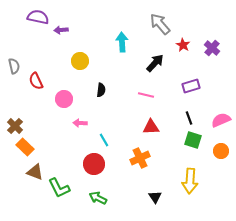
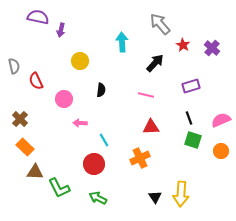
purple arrow: rotated 72 degrees counterclockwise
brown cross: moved 5 px right, 7 px up
brown triangle: rotated 18 degrees counterclockwise
yellow arrow: moved 9 px left, 13 px down
